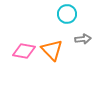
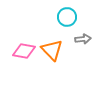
cyan circle: moved 3 px down
